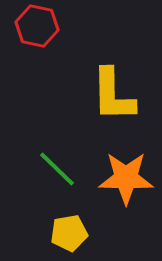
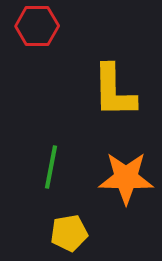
red hexagon: rotated 12 degrees counterclockwise
yellow L-shape: moved 1 px right, 4 px up
green line: moved 6 px left, 2 px up; rotated 57 degrees clockwise
